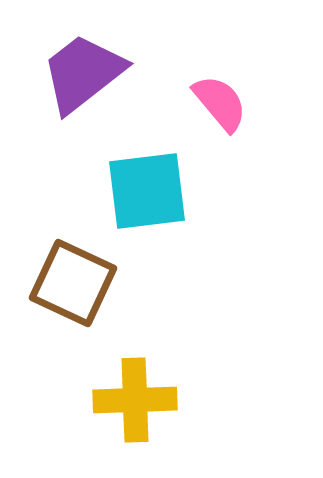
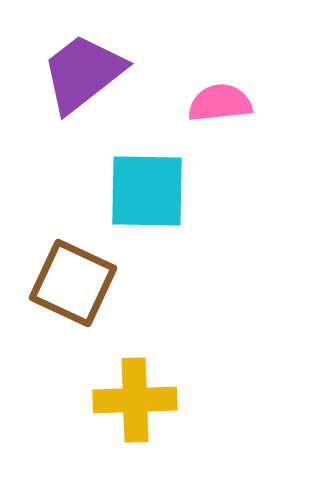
pink semicircle: rotated 56 degrees counterclockwise
cyan square: rotated 8 degrees clockwise
